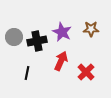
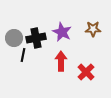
brown star: moved 2 px right
gray circle: moved 1 px down
black cross: moved 1 px left, 3 px up
red arrow: rotated 24 degrees counterclockwise
black line: moved 4 px left, 18 px up
